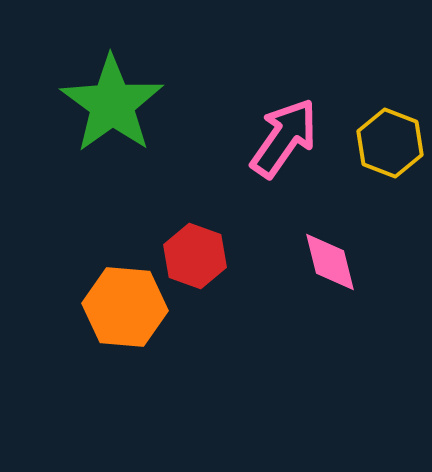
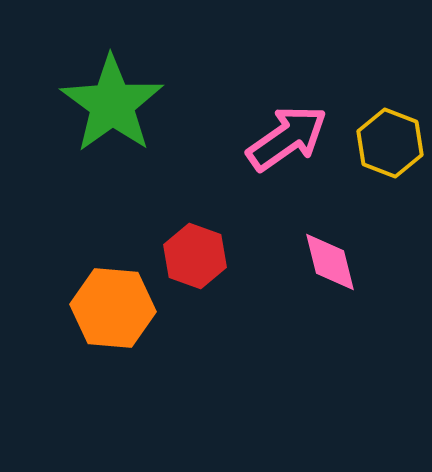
pink arrow: moved 3 px right; rotated 20 degrees clockwise
orange hexagon: moved 12 px left, 1 px down
